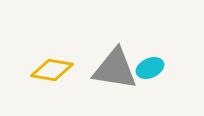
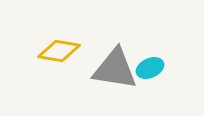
yellow diamond: moved 7 px right, 19 px up
